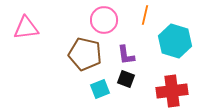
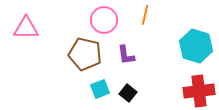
pink triangle: rotated 8 degrees clockwise
cyan hexagon: moved 21 px right, 5 px down
black square: moved 2 px right, 14 px down; rotated 18 degrees clockwise
red cross: moved 27 px right
